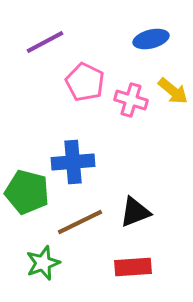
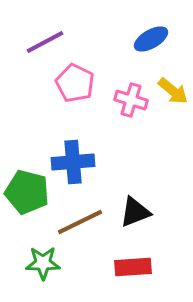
blue ellipse: rotated 16 degrees counterclockwise
pink pentagon: moved 10 px left, 1 px down
green star: rotated 20 degrees clockwise
